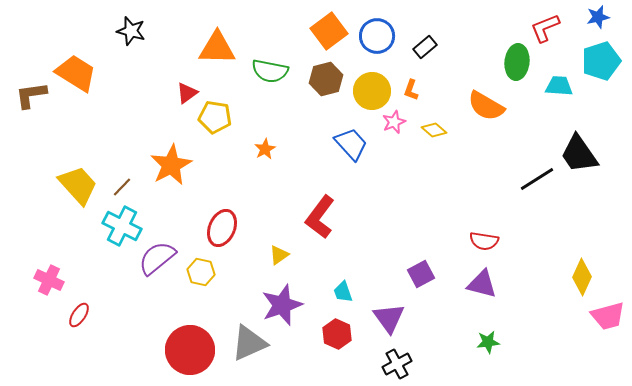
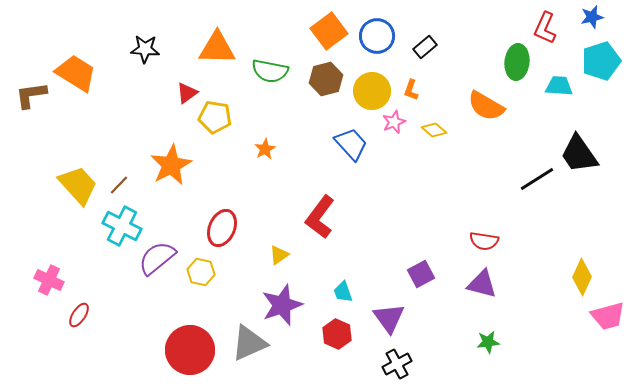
blue star at (598, 17): moved 6 px left
red L-shape at (545, 28): rotated 44 degrees counterclockwise
black star at (131, 31): moved 14 px right, 18 px down; rotated 12 degrees counterclockwise
brown line at (122, 187): moved 3 px left, 2 px up
